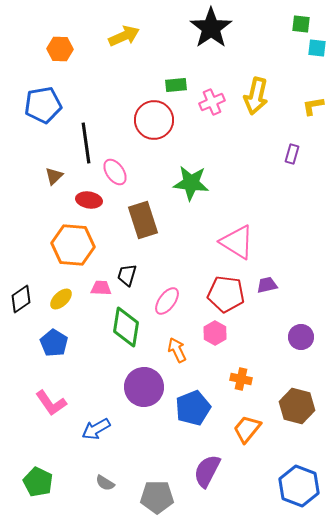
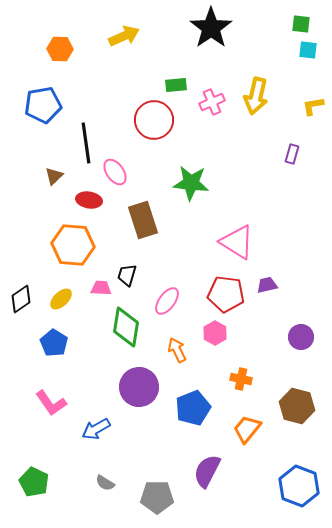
cyan square at (317, 48): moved 9 px left, 2 px down
purple circle at (144, 387): moved 5 px left
green pentagon at (38, 482): moved 4 px left
